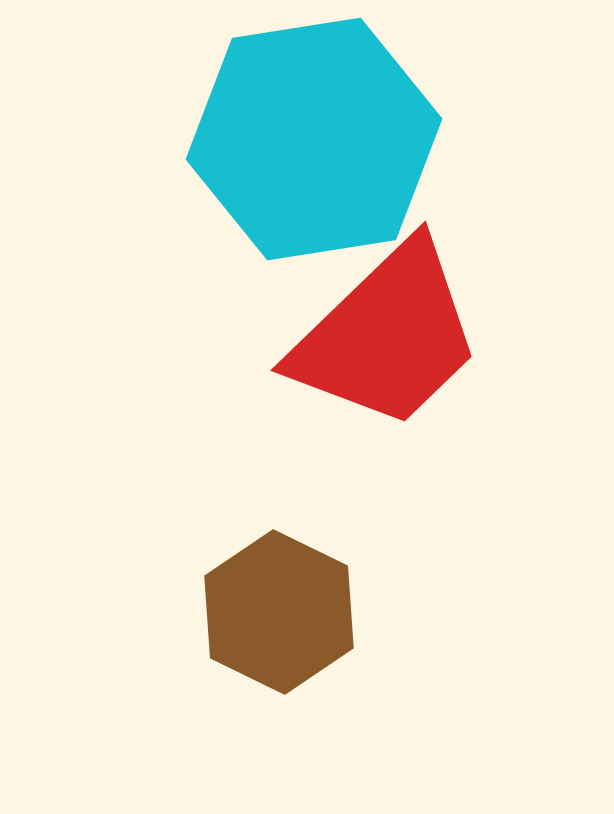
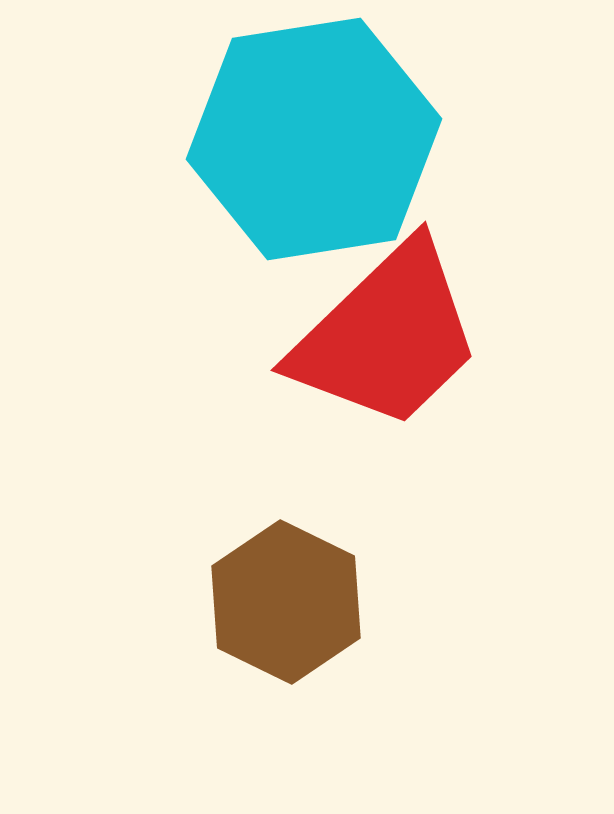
brown hexagon: moved 7 px right, 10 px up
